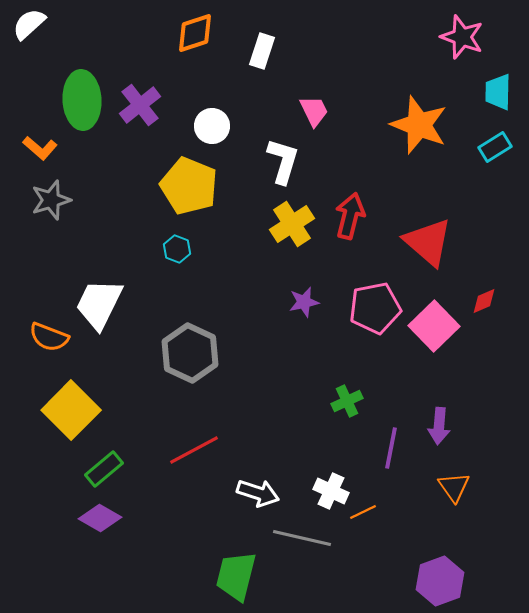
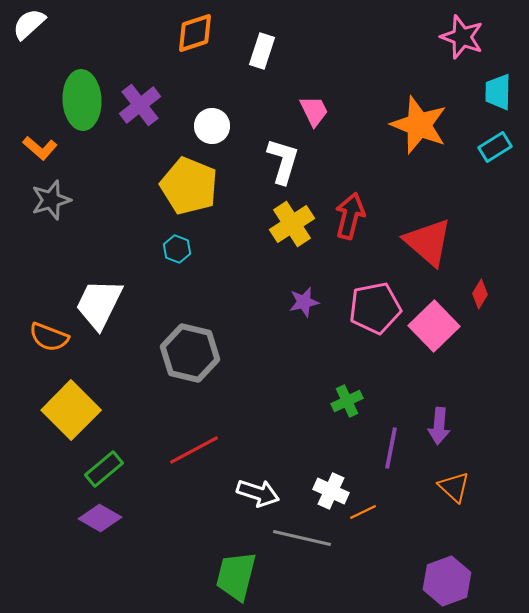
red diamond: moved 4 px left, 7 px up; rotated 36 degrees counterclockwise
gray hexagon: rotated 12 degrees counterclockwise
orange triangle: rotated 12 degrees counterclockwise
purple hexagon: moved 7 px right
